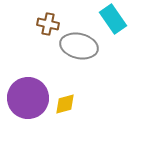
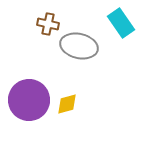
cyan rectangle: moved 8 px right, 4 px down
purple circle: moved 1 px right, 2 px down
yellow diamond: moved 2 px right
